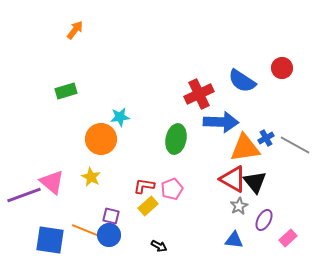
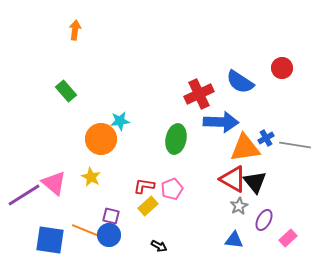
orange arrow: rotated 30 degrees counterclockwise
blue semicircle: moved 2 px left, 1 px down
green rectangle: rotated 65 degrees clockwise
cyan star: moved 4 px down
gray line: rotated 20 degrees counterclockwise
pink triangle: moved 2 px right, 1 px down
purple line: rotated 12 degrees counterclockwise
